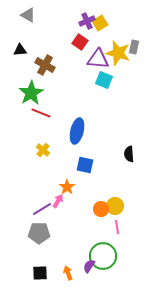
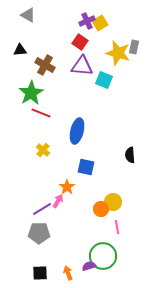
purple triangle: moved 16 px left, 7 px down
black semicircle: moved 1 px right, 1 px down
blue square: moved 1 px right, 2 px down
yellow circle: moved 2 px left, 4 px up
purple semicircle: rotated 40 degrees clockwise
